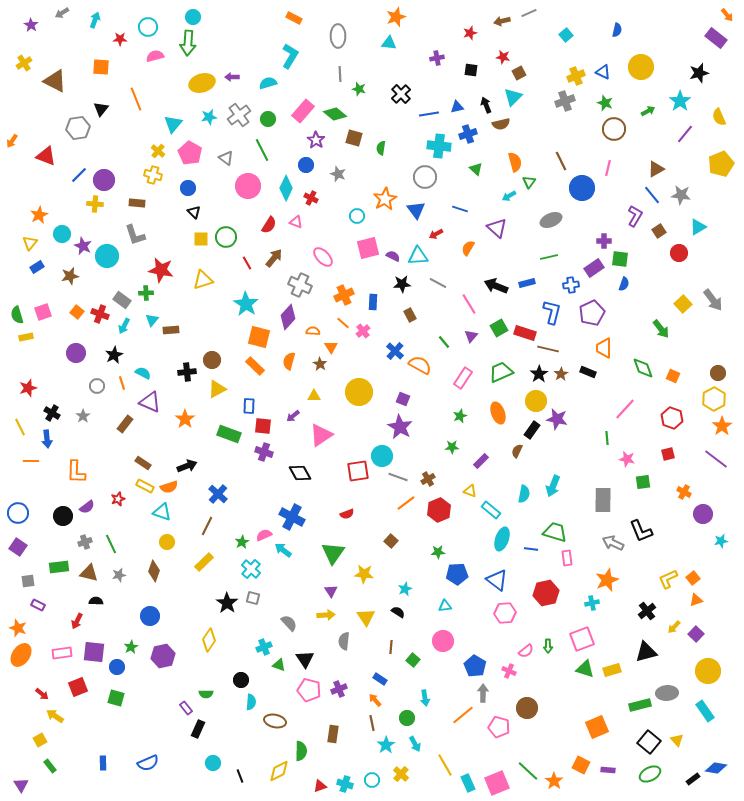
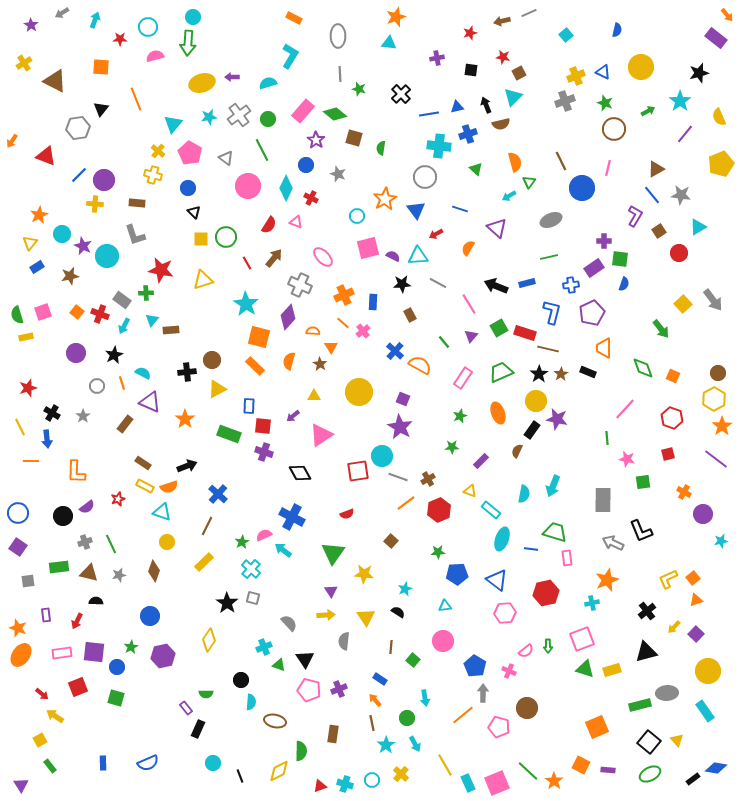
purple rectangle at (38, 605): moved 8 px right, 10 px down; rotated 56 degrees clockwise
